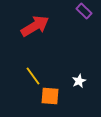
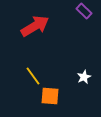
white star: moved 5 px right, 4 px up
